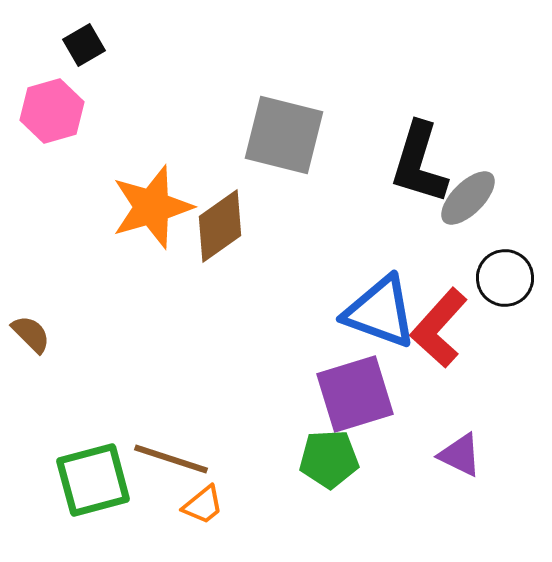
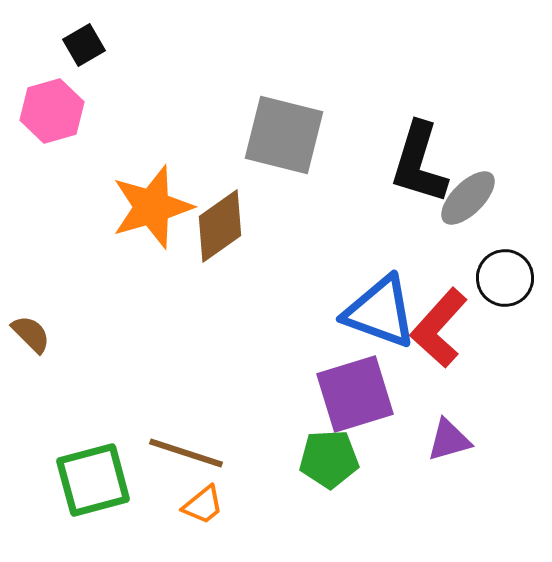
purple triangle: moved 11 px left, 15 px up; rotated 42 degrees counterclockwise
brown line: moved 15 px right, 6 px up
